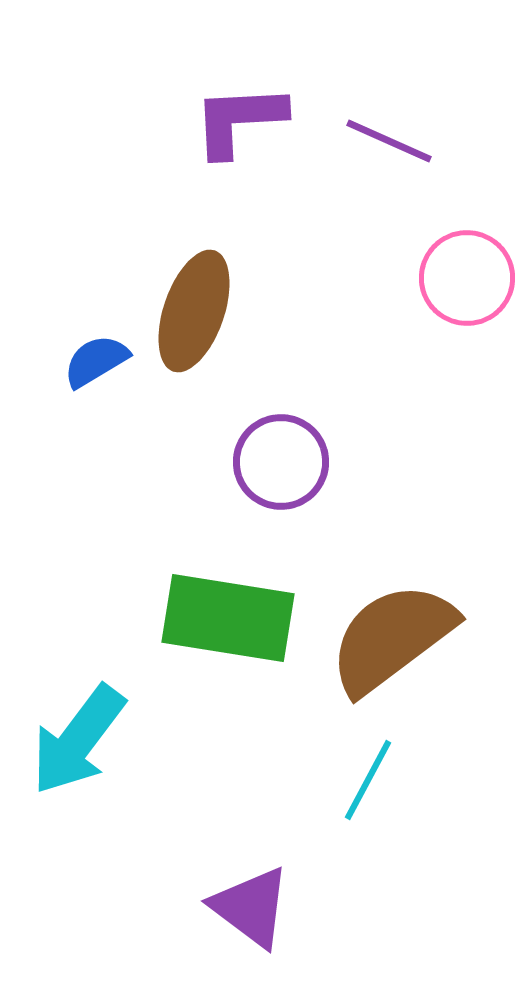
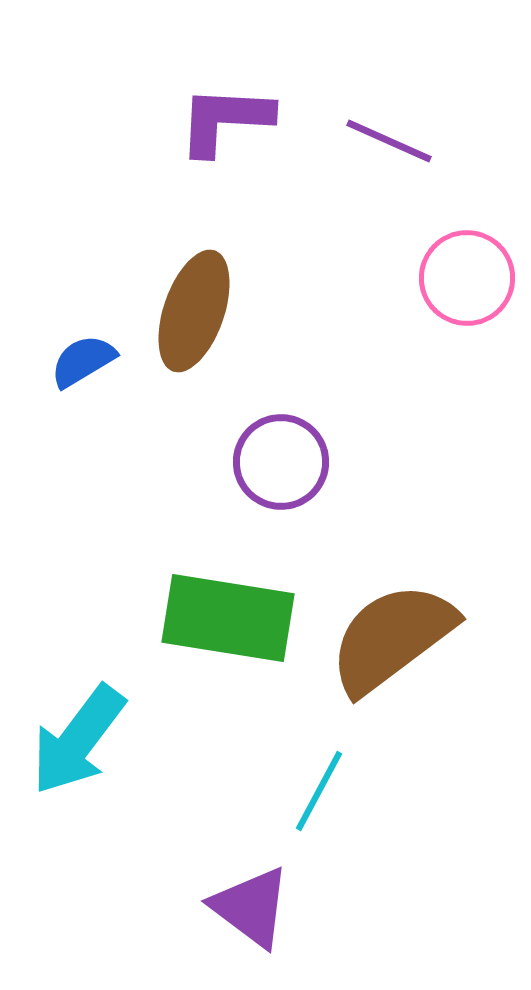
purple L-shape: moved 14 px left; rotated 6 degrees clockwise
blue semicircle: moved 13 px left
cyan line: moved 49 px left, 11 px down
